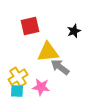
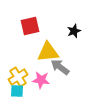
pink star: moved 7 px up
